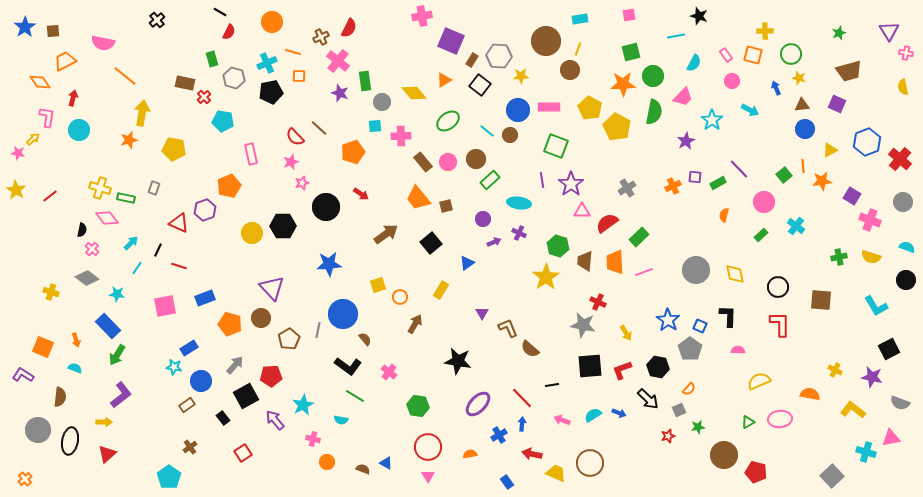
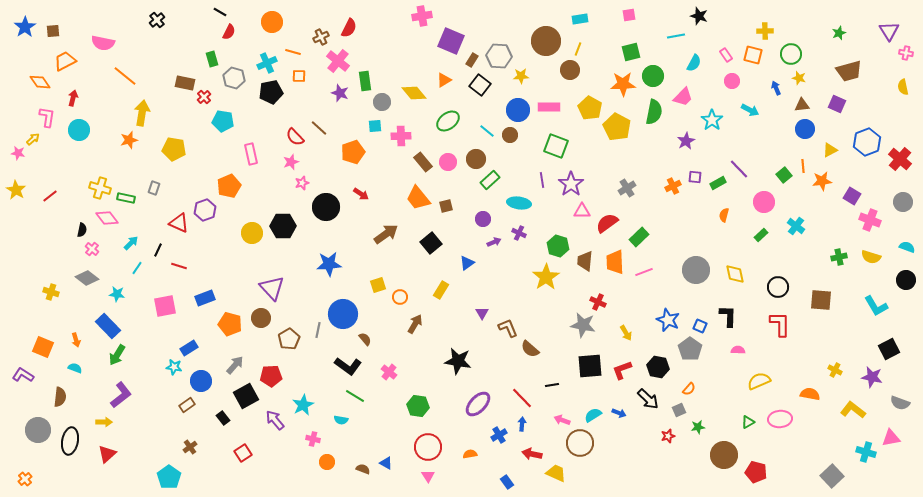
blue star at (668, 320): rotated 10 degrees counterclockwise
brown circle at (590, 463): moved 10 px left, 20 px up
